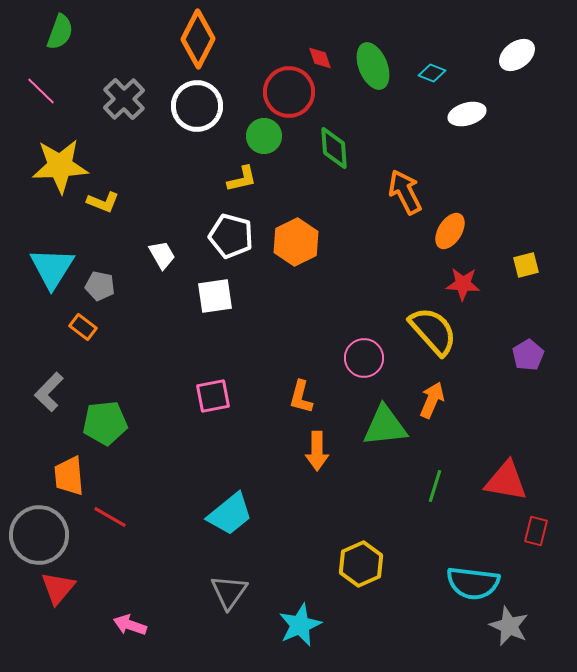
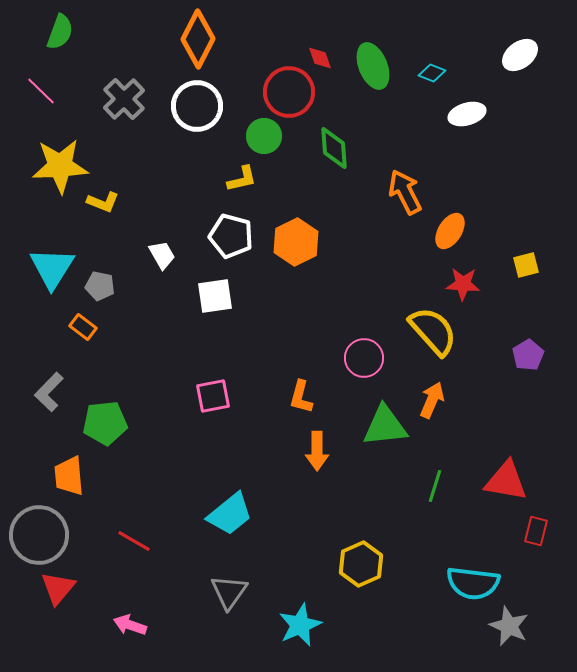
white ellipse at (517, 55): moved 3 px right
red line at (110, 517): moved 24 px right, 24 px down
